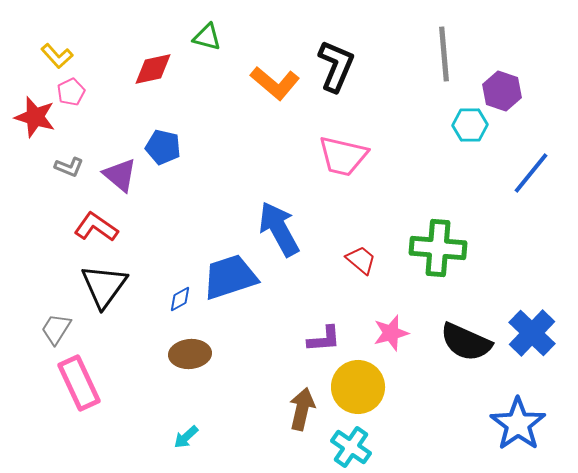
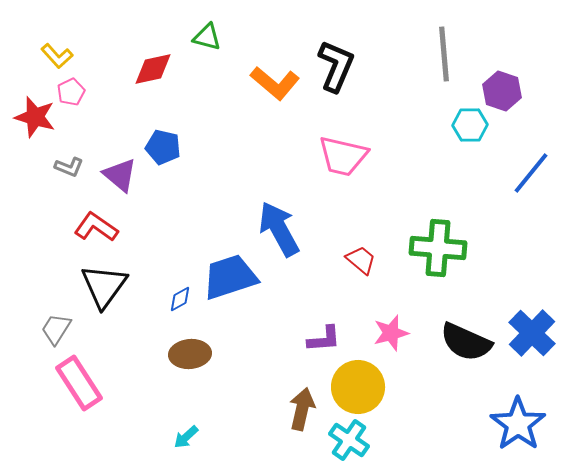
pink rectangle: rotated 8 degrees counterclockwise
cyan cross: moved 2 px left, 7 px up
